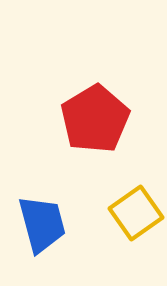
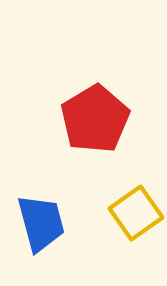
blue trapezoid: moved 1 px left, 1 px up
